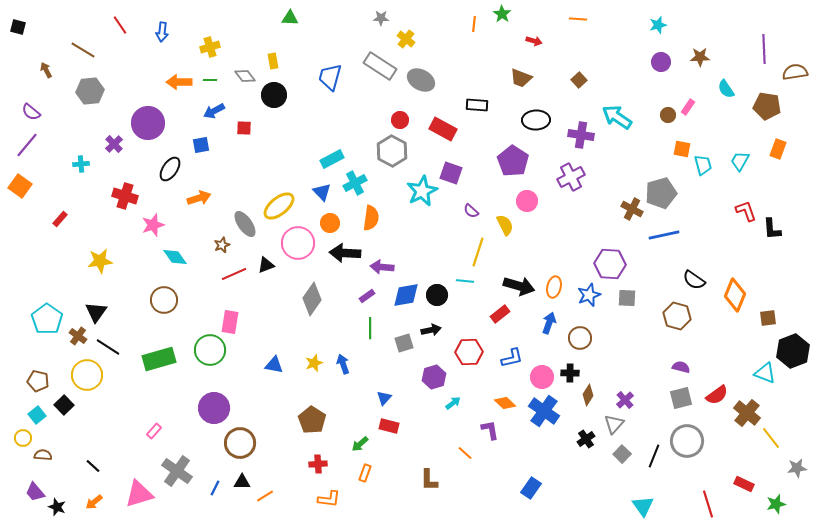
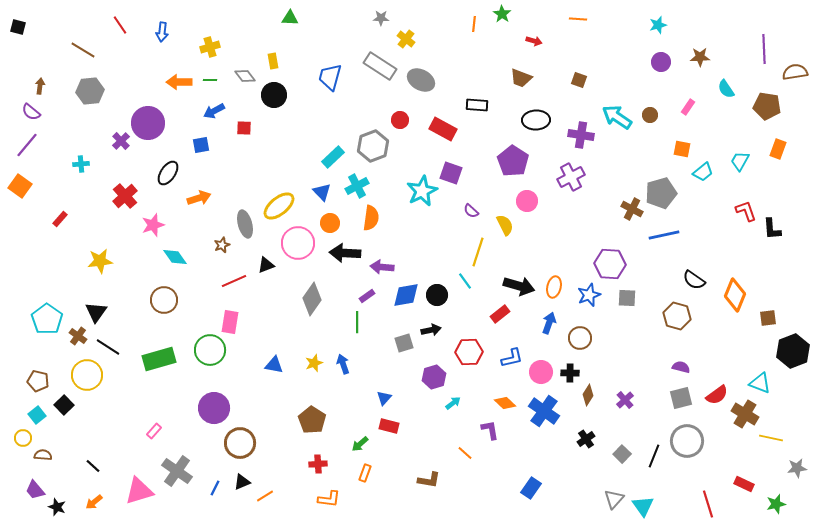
brown arrow at (46, 70): moved 6 px left, 16 px down; rotated 35 degrees clockwise
brown square at (579, 80): rotated 28 degrees counterclockwise
brown circle at (668, 115): moved 18 px left
purple cross at (114, 144): moved 7 px right, 3 px up
gray hexagon at (392, 151): moved 19 px left, 5 px up; rotated 12 degrees clockwise
cyan rectangle at (332, 159): moved 1 px right, 2 px up; rotated 15 degrees counterclockwise
cyan trapezoid at (703, 165): moved 7 px down; rotated 65 degrees clockwise
black ellipse at (170, 169): moved 2 px left, 4 px down
cyan cross at (355, 183): moved 2 px right, 3 px down
red cross at (125, 196): rotated 30 degrees clockwise
gray ellipse at (245, 224): rotated 20 degrees clockwise
red line at (234, 274): moved 7 px down
cyan line at (465, 281): rotated 48 degrees clockwise
green line at (370, 328): moved 13 px left, 6 px up
cyan triangle at (765, 373): moved 5 px left, 10 px down
pink circle at (542, 377): moved 1 px left, 5 px up
brown cross at (747, 413): moved 2 px left, 1 px down; rotated 8 degrees counterclockwise
gray triangle at (614, 424): moved 75 px down
yellow line at (771, 438): rotated 40 degrees counterclockwise
brown L-shape at (429, 480): rotated 80 degrees counterclockwise
black triangle at (242, 482): rotated 24 degrees counterclockwise
purple trapezoid at (35, 492): moved 2 px up
pink triangle at (139, 494): moved 3 px up
